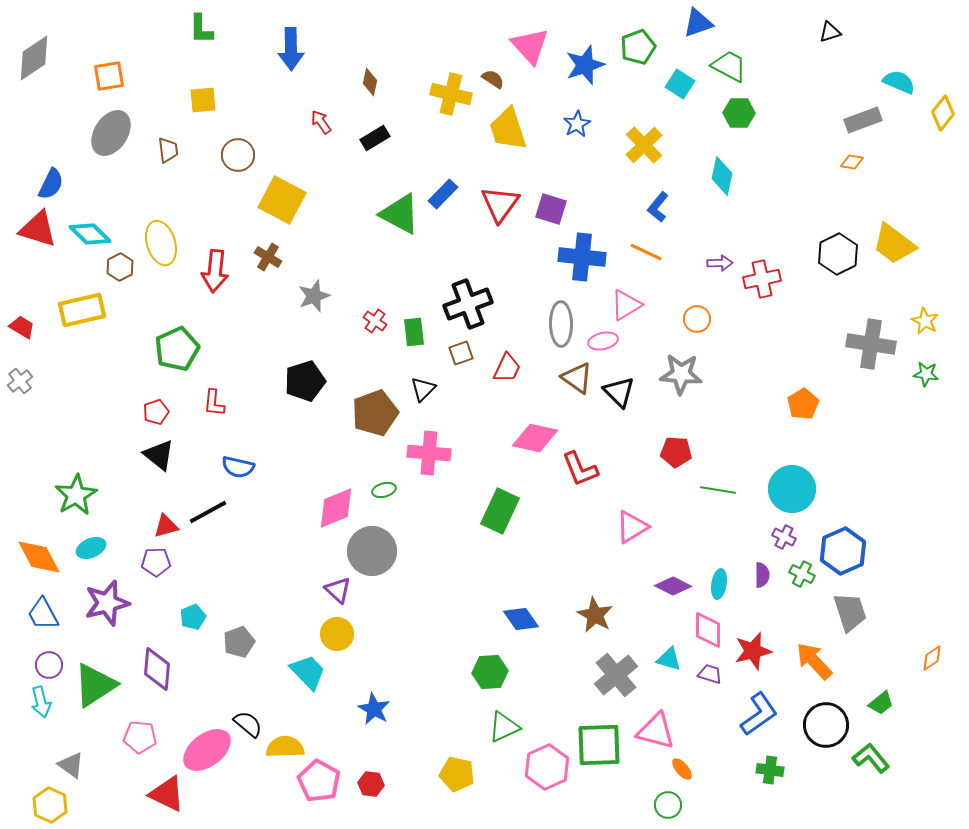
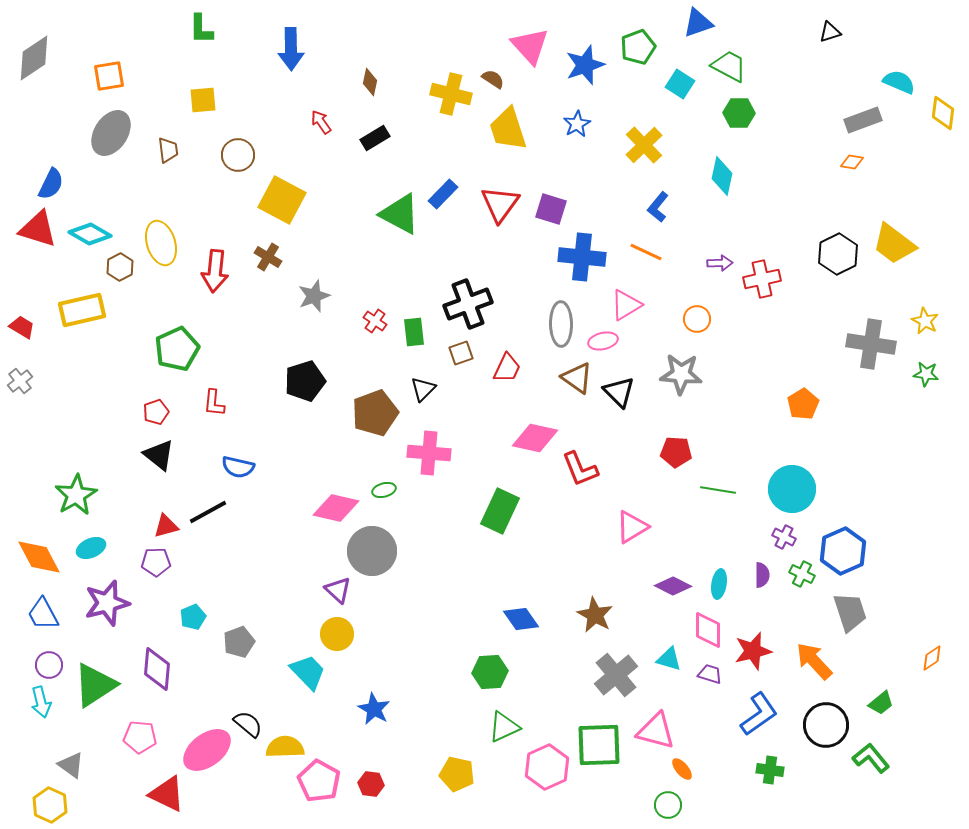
yellow diamond at (943, 113): rotated 32 degrees counterclockwise
cyan diamond at (90, 234): rotated 15 degrees counterclockwise
pink diamond at (336, 508): rotated 36 degrees clockwise
